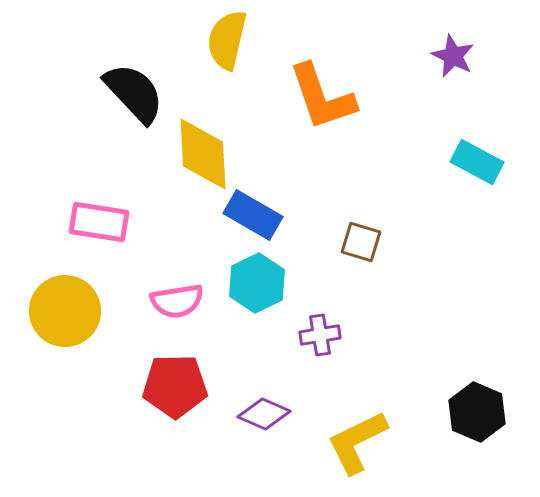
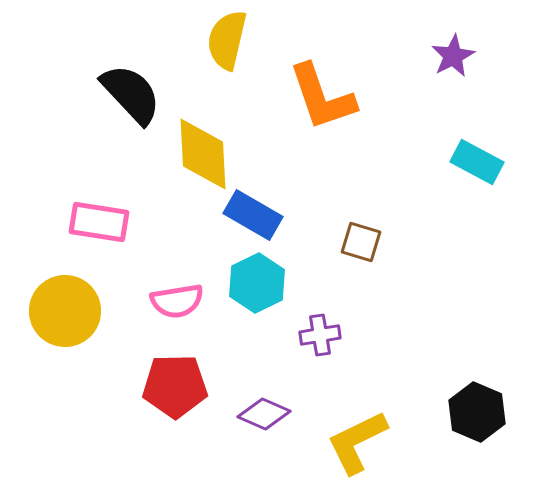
purple star: rotated 18 degrees clockwise
black semicircle: moved 3 px left, 1 px down
